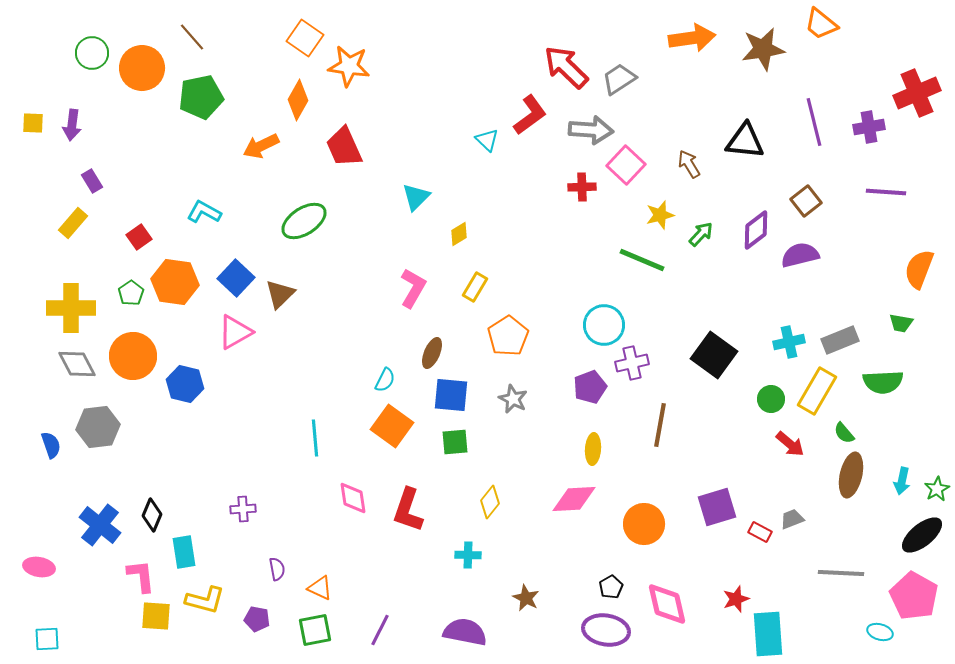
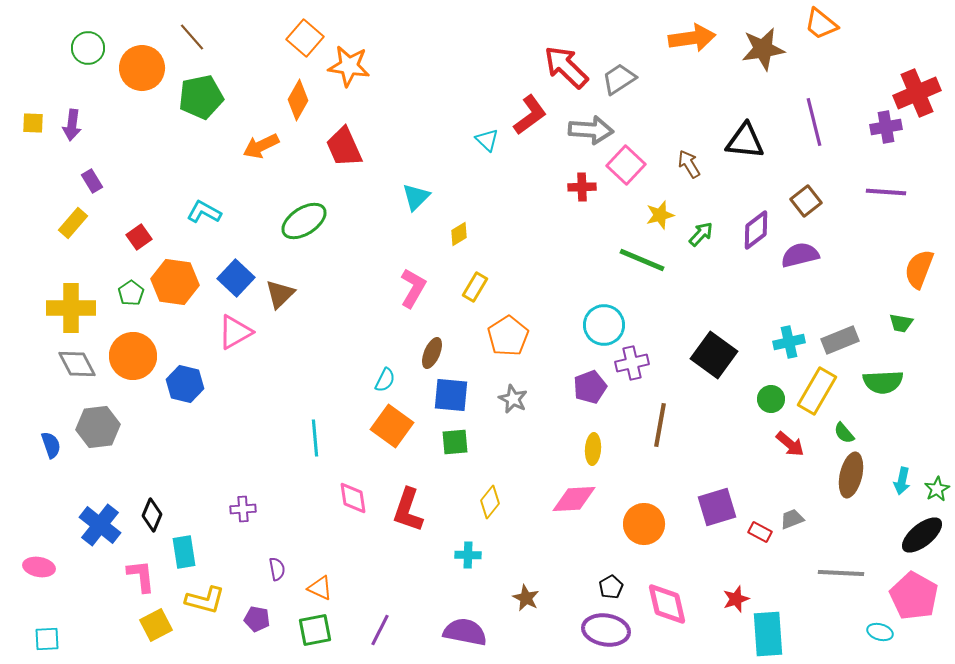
orange square at (305, 38): rotated 6 degrees clockwise
green circle at (92, 53): moved 4 px left, 5 px up
purple cross at (869, 127): moved 17 px right
yellow square at (156, 616): moved 9 px down; rotated 32 degrees counterclockwise
